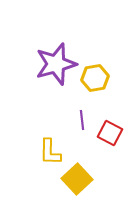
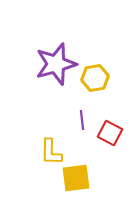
yellow L-shape: moved 1 px right
yellow square: moved 1 px left, 1 px up; rotated 36 degrees clockwise
